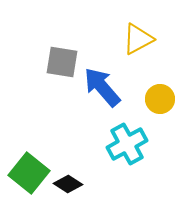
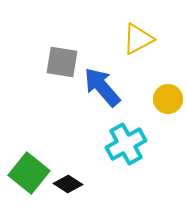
yellow circle: moved 8 px right
cyan cross: moved 1 px left
